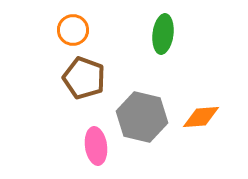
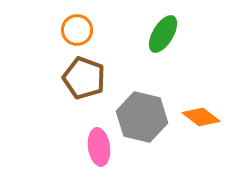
orange circle: moved 4 px right
green ellipse: rotated 24 degrees clockwise
orange diamond: rotated 42 degrees clockwise
pink ellipse: moved 3 px right, 1 px down
